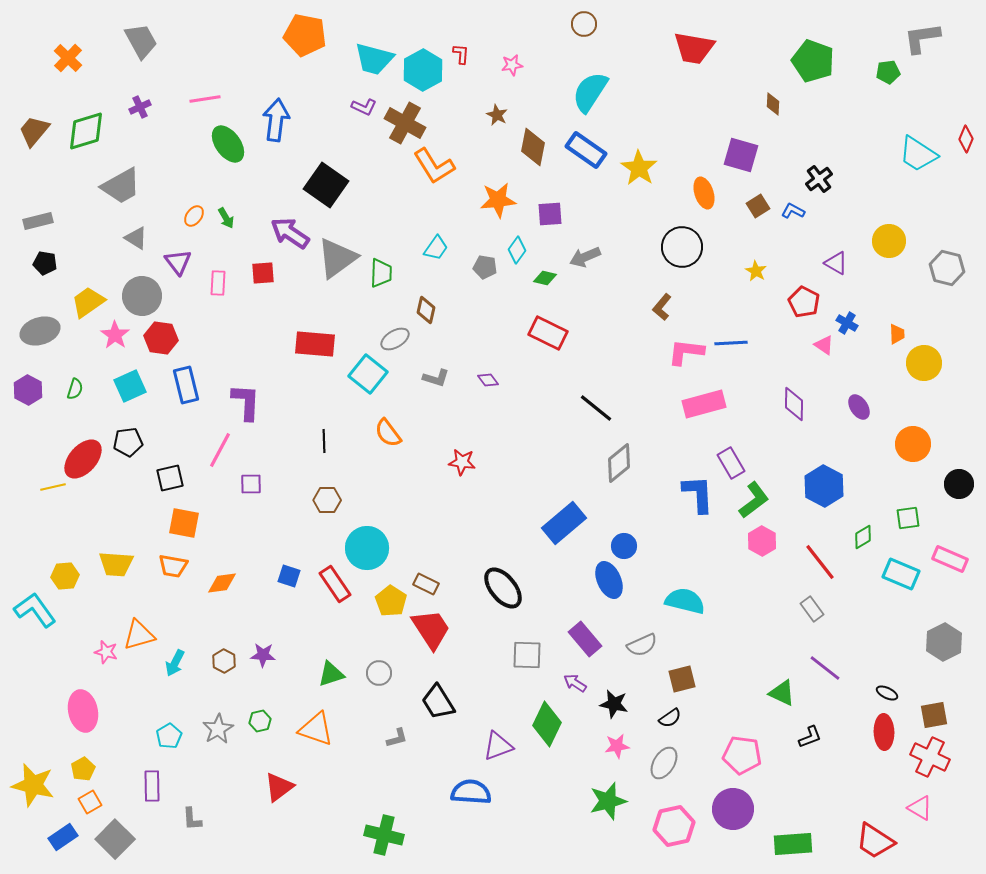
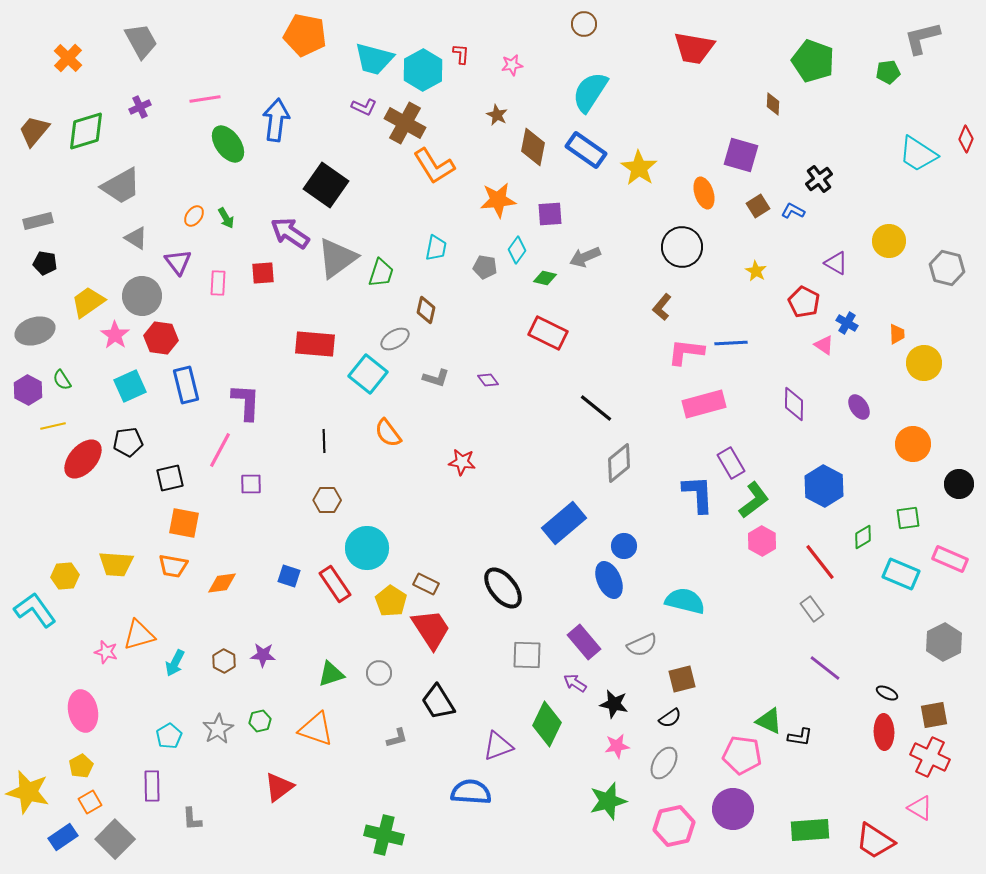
gray L-shape at (922, 38): rotated 6 degrees counterclockwise
cyan trapezoid at (436, 248): rotated 24 degrees counterclockwise
green trapezoid at (381, 273): rotated 16 degrees clockwise
gray ellipse at (40, 331): moved 5 px left
green semicircle at (75, 389): moved 13 px left, 9 px up; rotated 130 degrees clockwise
yellow line at (53, 487): moved 61 px up
purple rectangle at (585, 639): moved 1 px left, 3 px down
green triangle at (782, 693): moved 13 px left, 28 px down
black L-shape at (810, 737): moved 10 px left; rotated 30 degrees clockwise
yellow pentagon at (83, 769): moved 2 px left, 3 px up
yellow star at (33, 785): moved 5 px left, 7 px down
green rectangle at (793, 844): moved 17 px right, 14 px up
